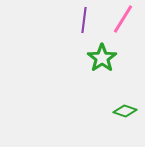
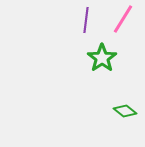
purple line: moved 2 px right
green diamond: rotated 20 degrees clockwise
